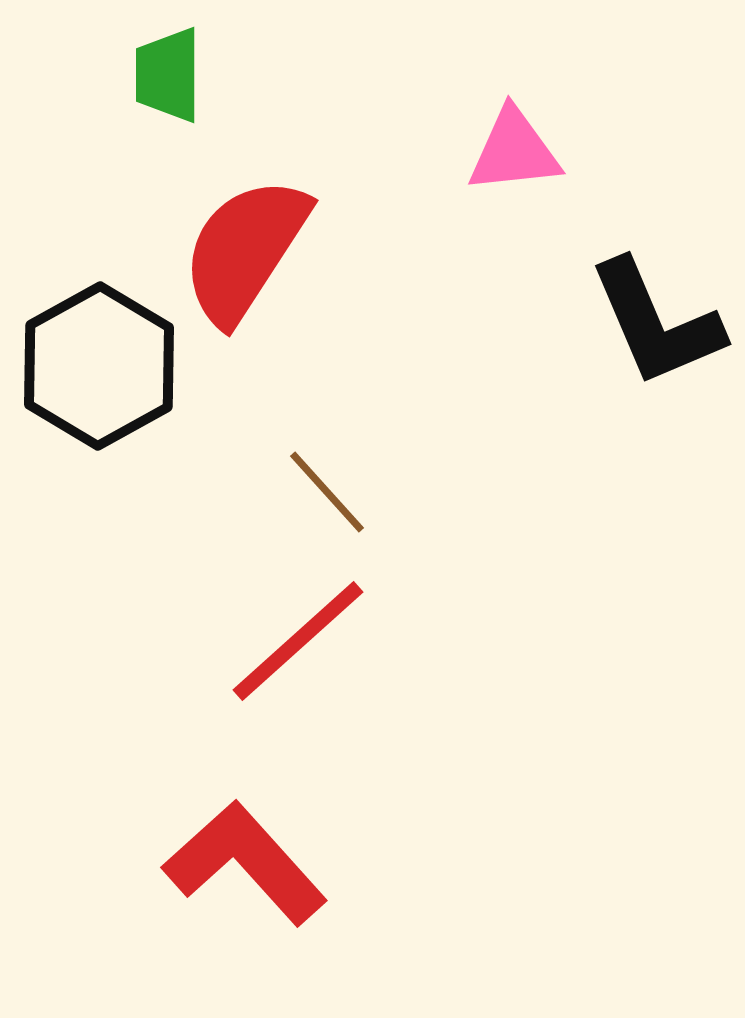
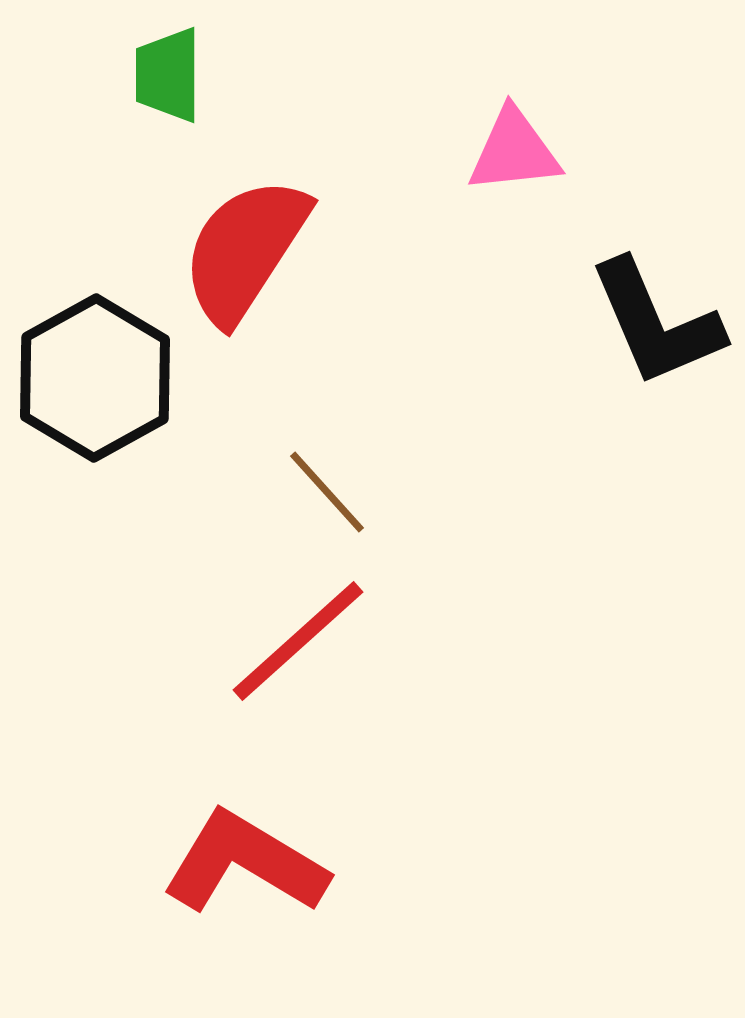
black hexagon: moved 4 px left, 12 px down
red L-shape: rotated 17 degrees counterclockwise
